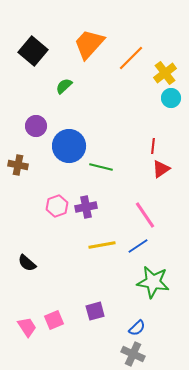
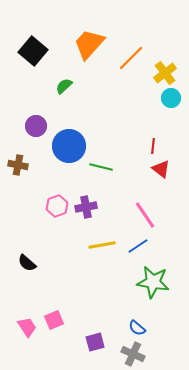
red triangle: rotated 48 degrees counterclockwise
purple square: moved 31 px down
blue semicircle: rotated 84 degrees clockwise
